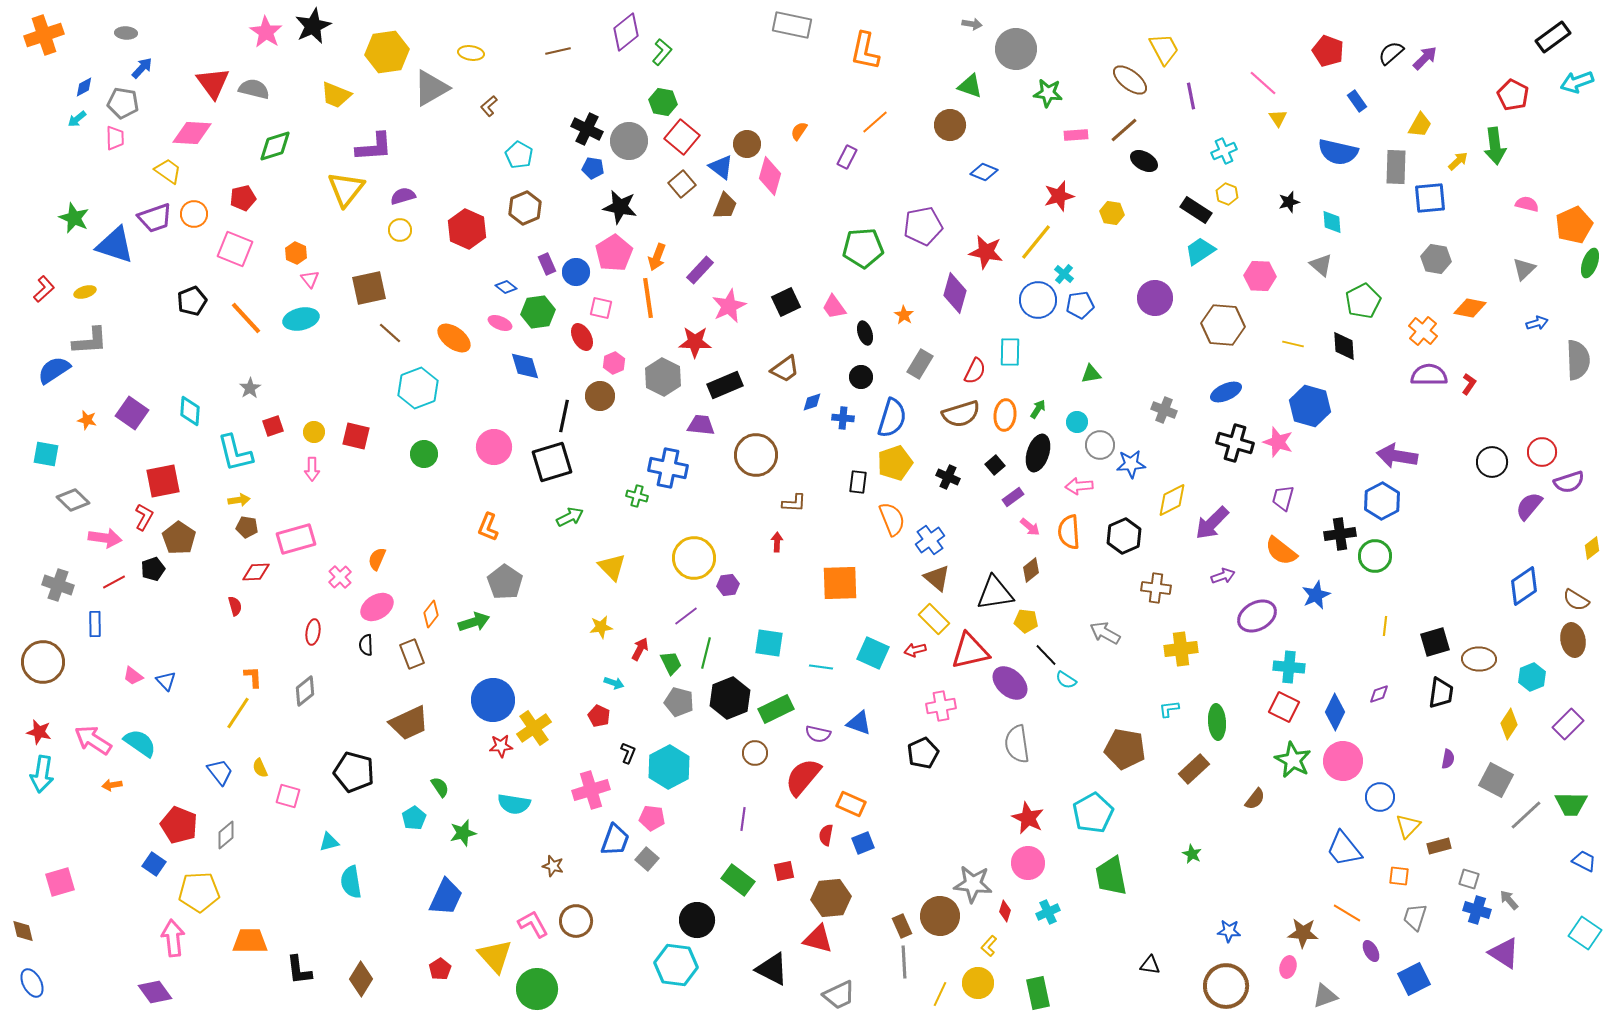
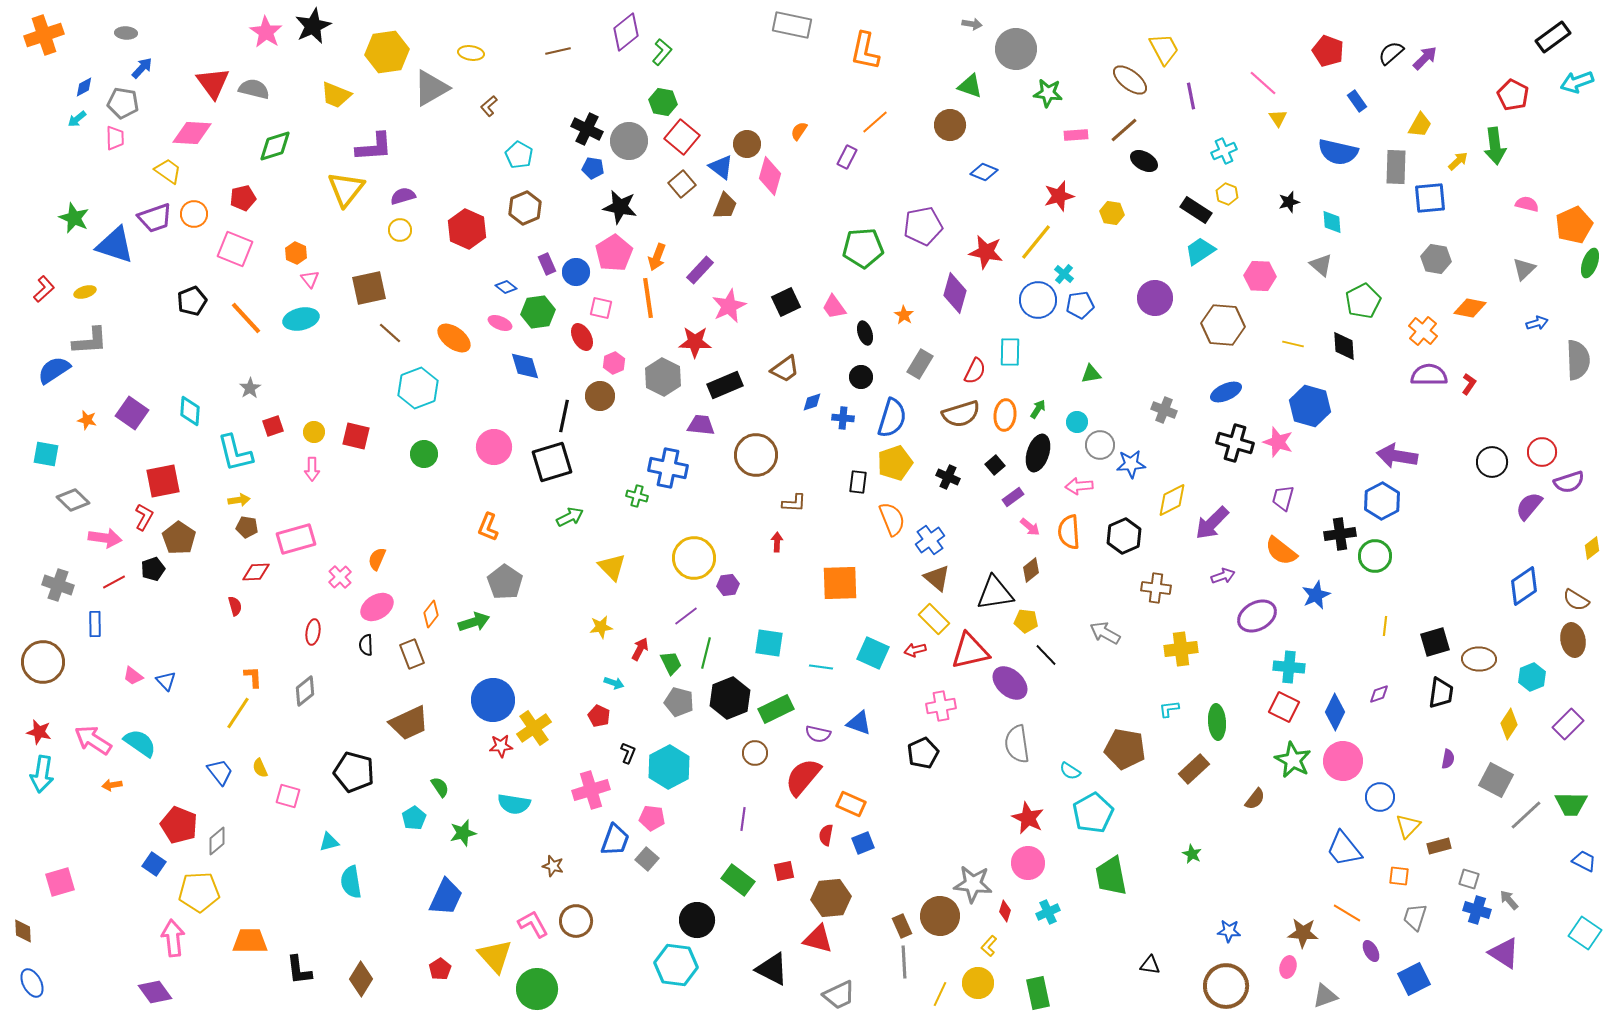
cyan semicircle at (1066, 680): moved 4 px right, 91 px down
gray diamond at (226, 835): moved 9 px left, 6 px down
brown diamond at (23, 931): rotated 10 degrees clockwise
